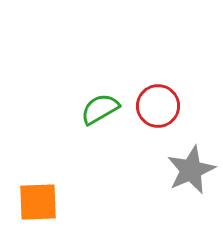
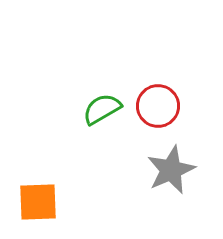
green semicircle: moved 2 px right
gray star: moved 20 px left
